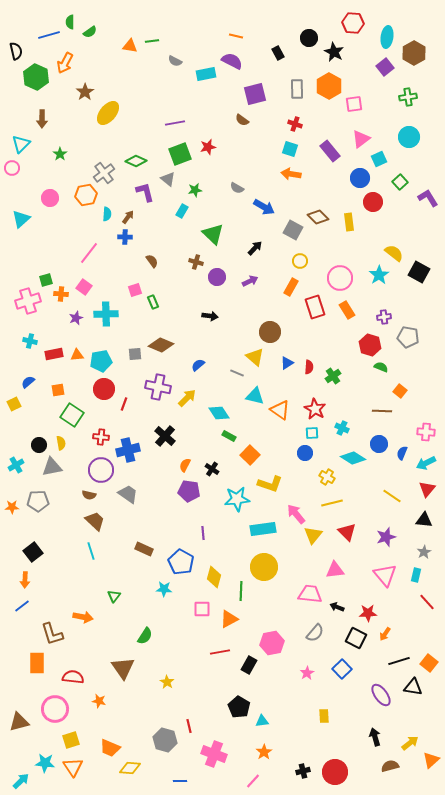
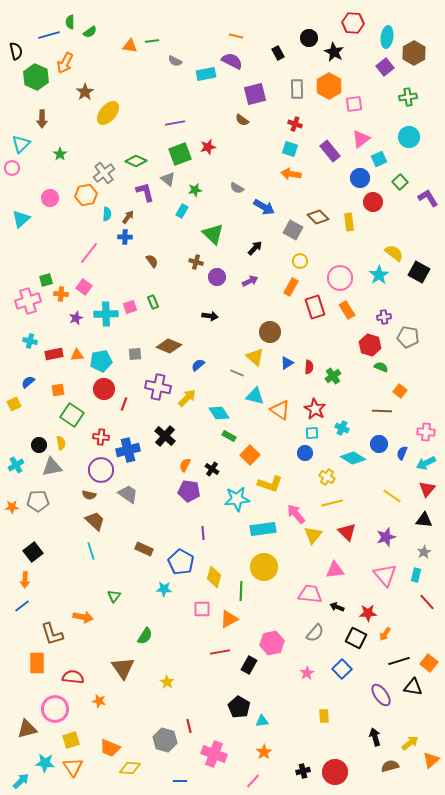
pink square at (135, 290): moved 5 px left, 17 px down
brown diamond at (161, 345): moved 8 px right, 1 px down
brown triangle at (19, 722): moved 8 px right, 7 px down
